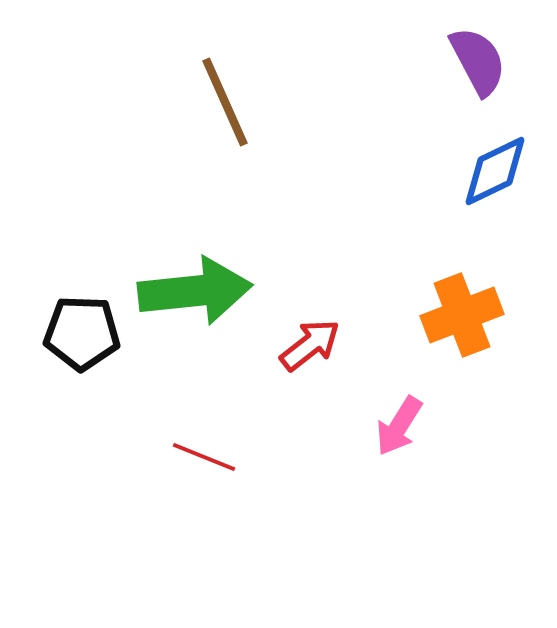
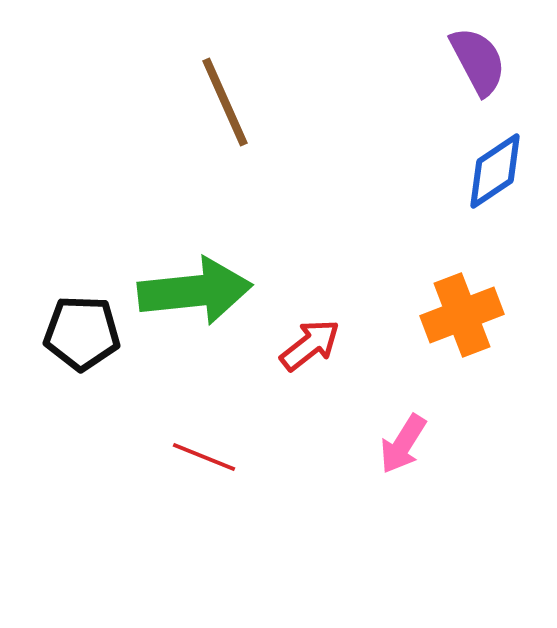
blue diamond: rotated 8 degrees counterclockwise
pink arrow: moved 4 px right, 18 px down
